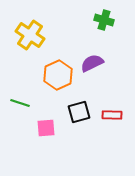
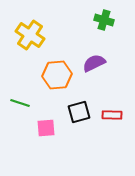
purple semicircle: moved 2 px right
orange hexagon: moved 1 px left; rotated 20 degrees clockwise
